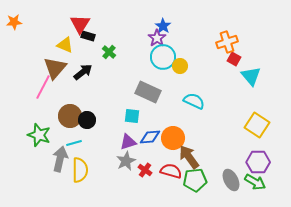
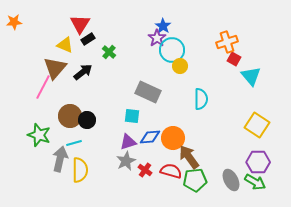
black rectangle: moved 3 px down; rotated 48 degrees counterclockwise
cyan circle: moved 9 px right, 7 px up
cyan semicircle: moved 7 px right, 2 px up; rotated 65 degrees clockwise
